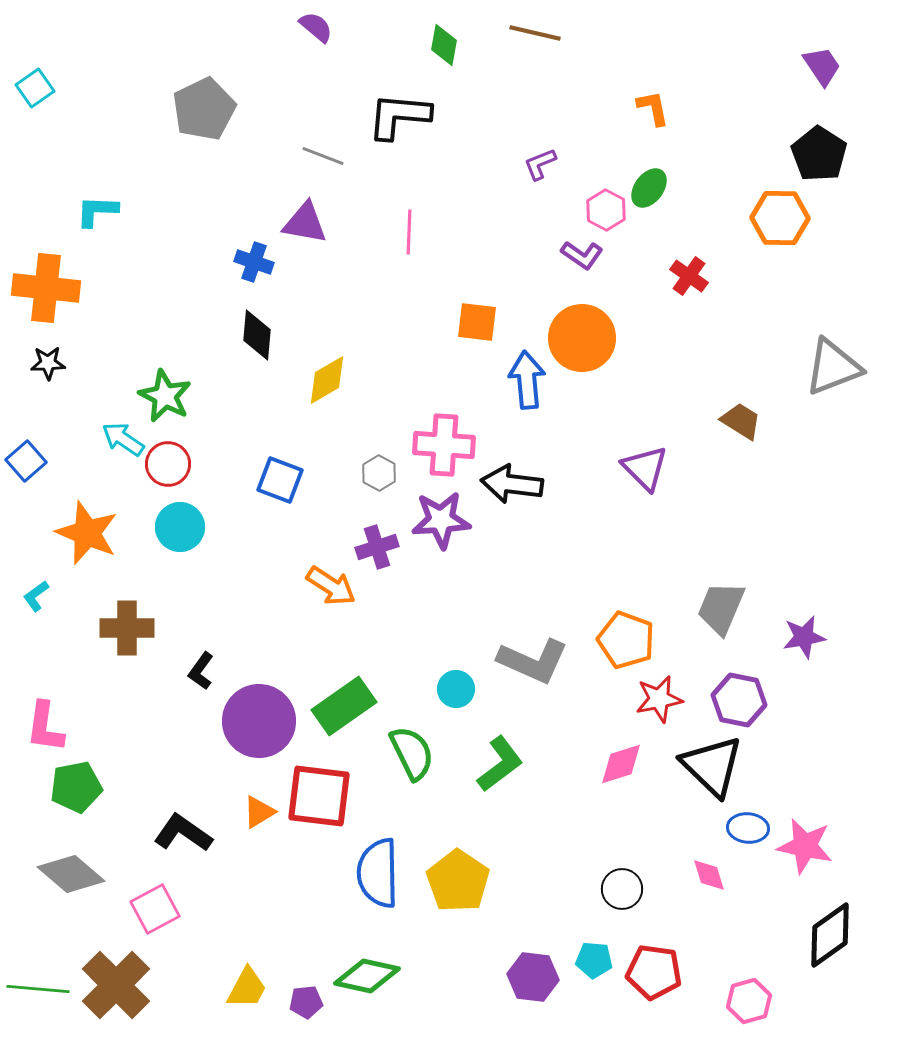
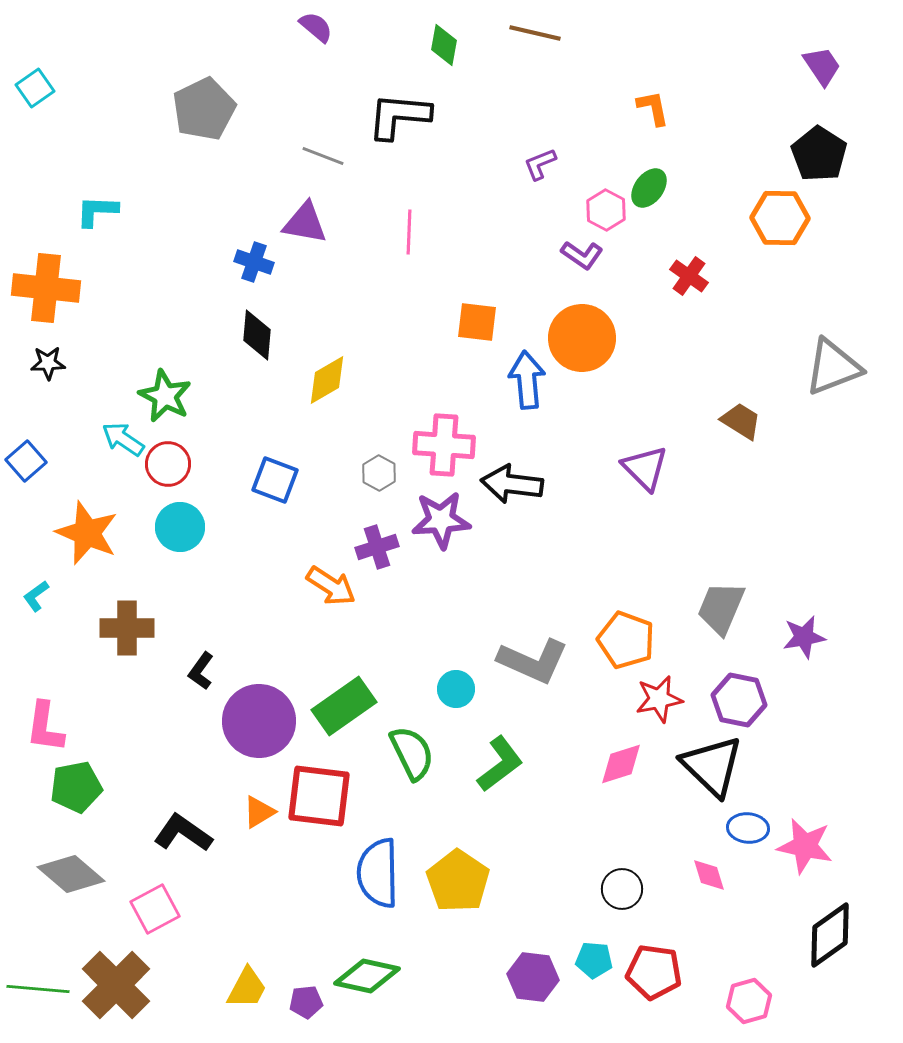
blue square at (280, 480): moved 5 px left
